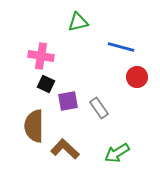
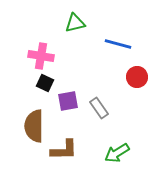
green triangle: moved 3 px left, 1 px down
blue line: moved 3 px left, 3 px up
black square: moved 1 px left, 1 px up
brown L-shape: moved 1 px left, 1 px down; rotated 136 degrees clockwise
